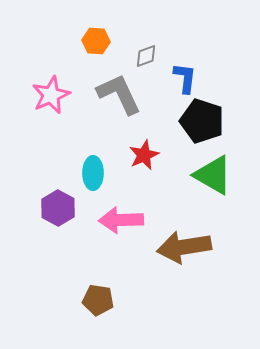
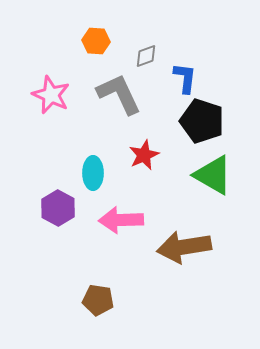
pink star: rotated 24 degrees counterclockwise
